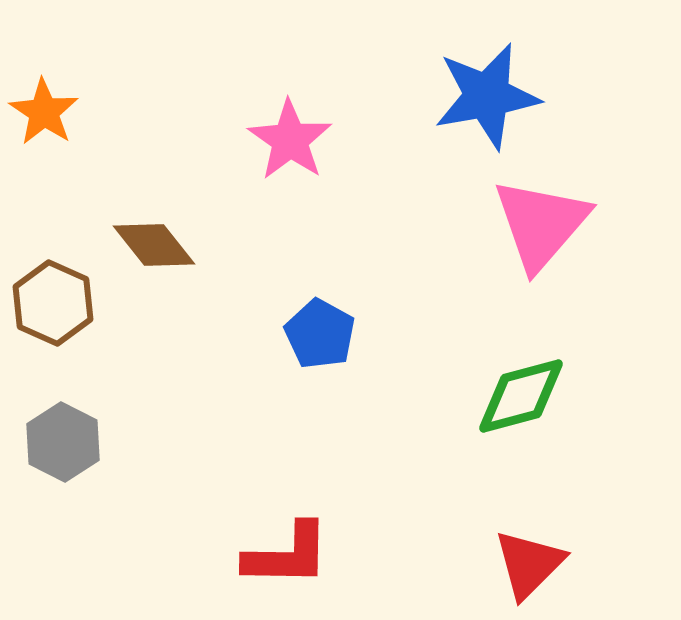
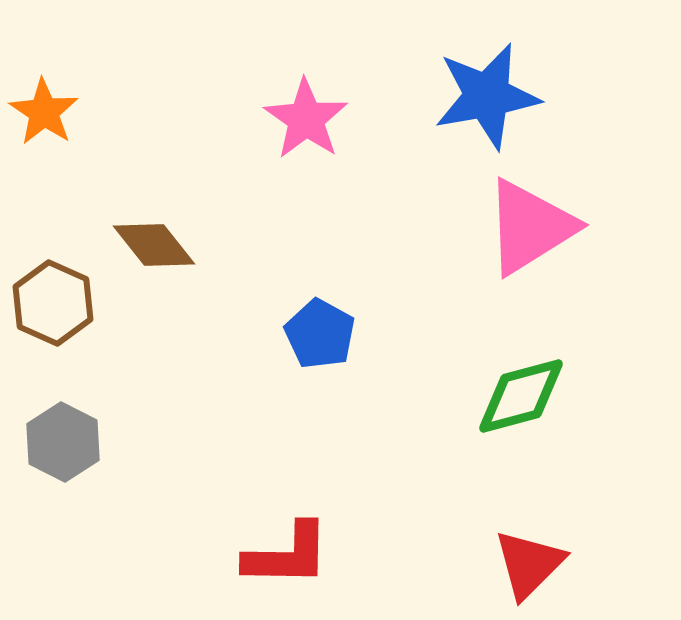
pink star: moved 16 px right, 21 px up
pink triangle: moved 11 px left, 3 px down; rotated 17 degrees clockwise
